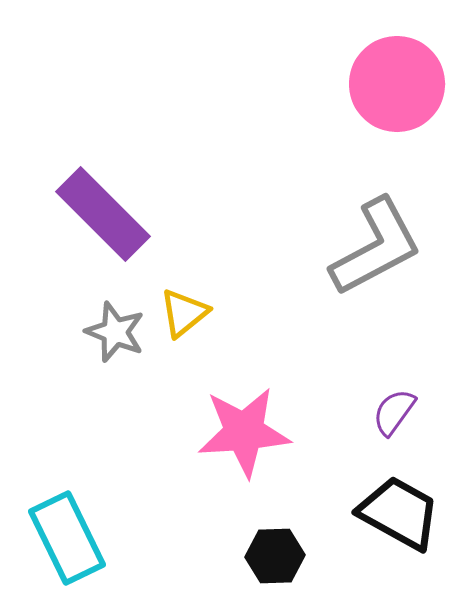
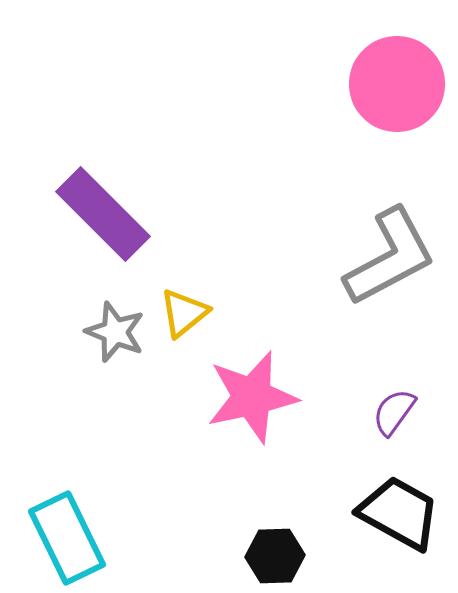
gray L-shape: moved 14 px right, 10 px down
pink star: moved 8 px right, 35 px up; rotated 8 degrees counterclockwise
